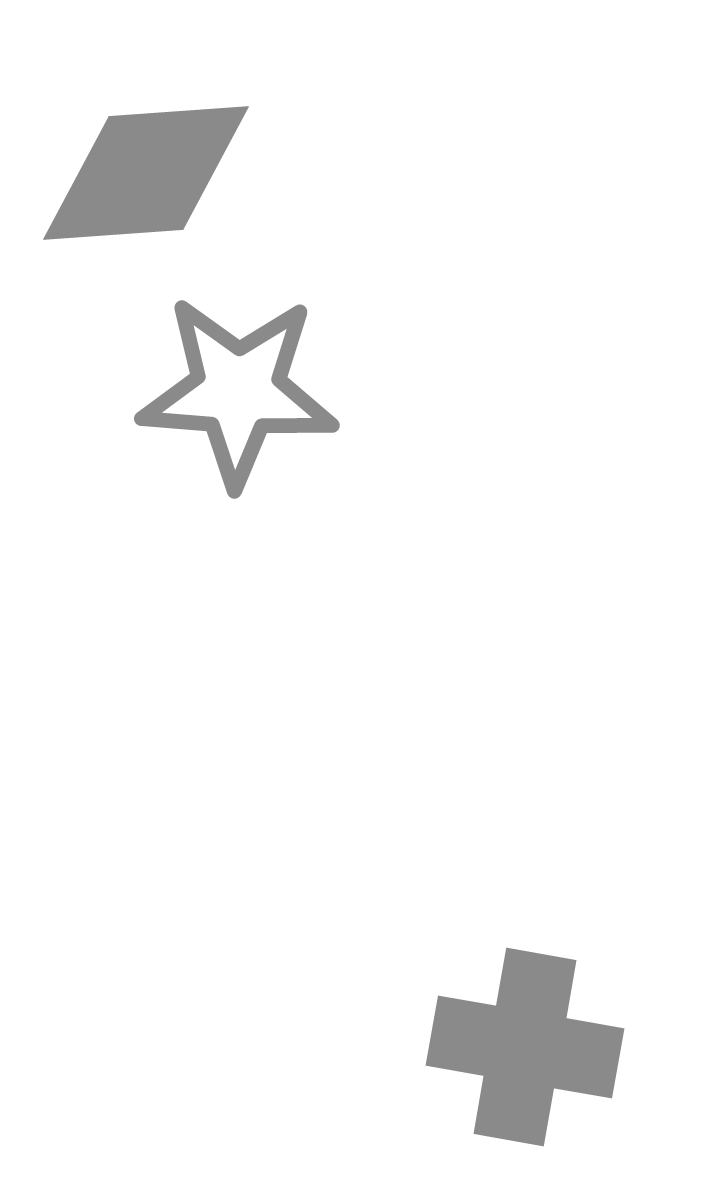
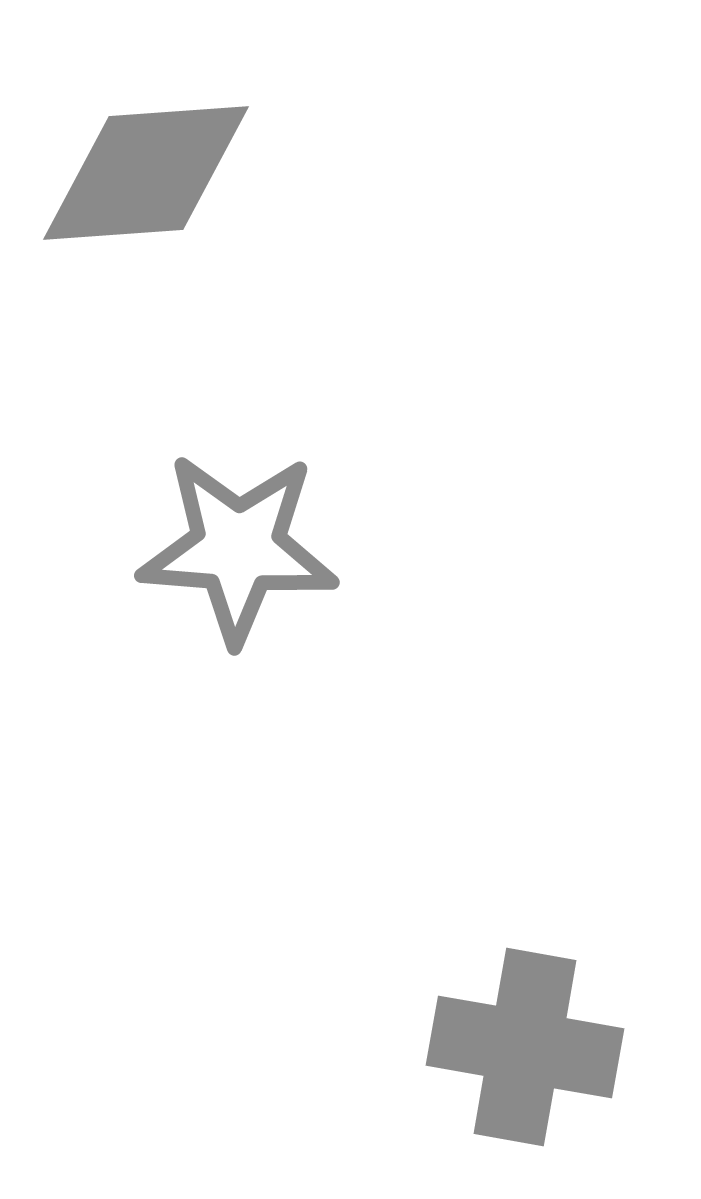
gray star: moved 157 px down
